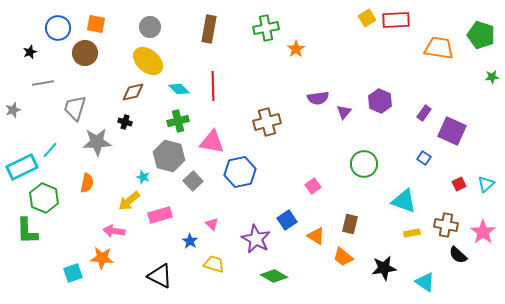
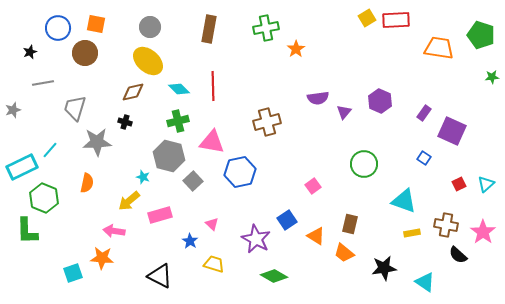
orange trapezoid at (343, 257): moved 1 px right, 4 px up
